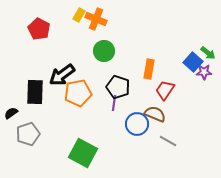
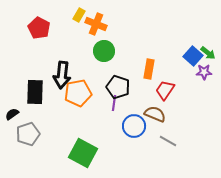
orange cross: moved 5 px down
red pentagon: moved 1 px up
blue square: moved 6 px up
black arrow: rotated 48 degrees counterclockwise
black semicircle: moved 1 px right, 1 px down
blue circle: moved 3 px left, 2 px down
